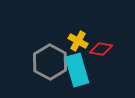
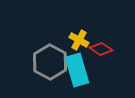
yellow cross: moved 1 px right, 1 px up
red diamond: rotated 25 degrees clockwise
